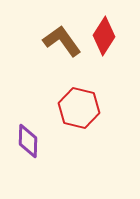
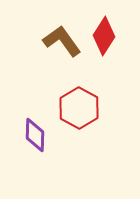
red hexagon: rotated 15 degrees clockwise
purple diamond: moved 7 px right, 6 px up
